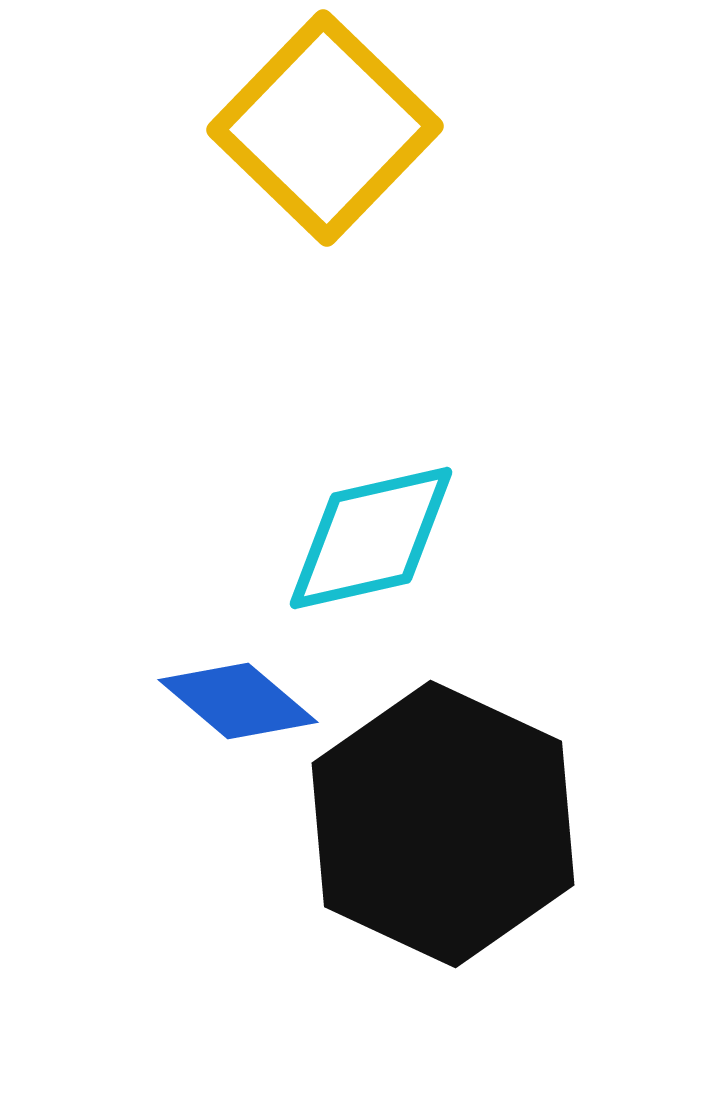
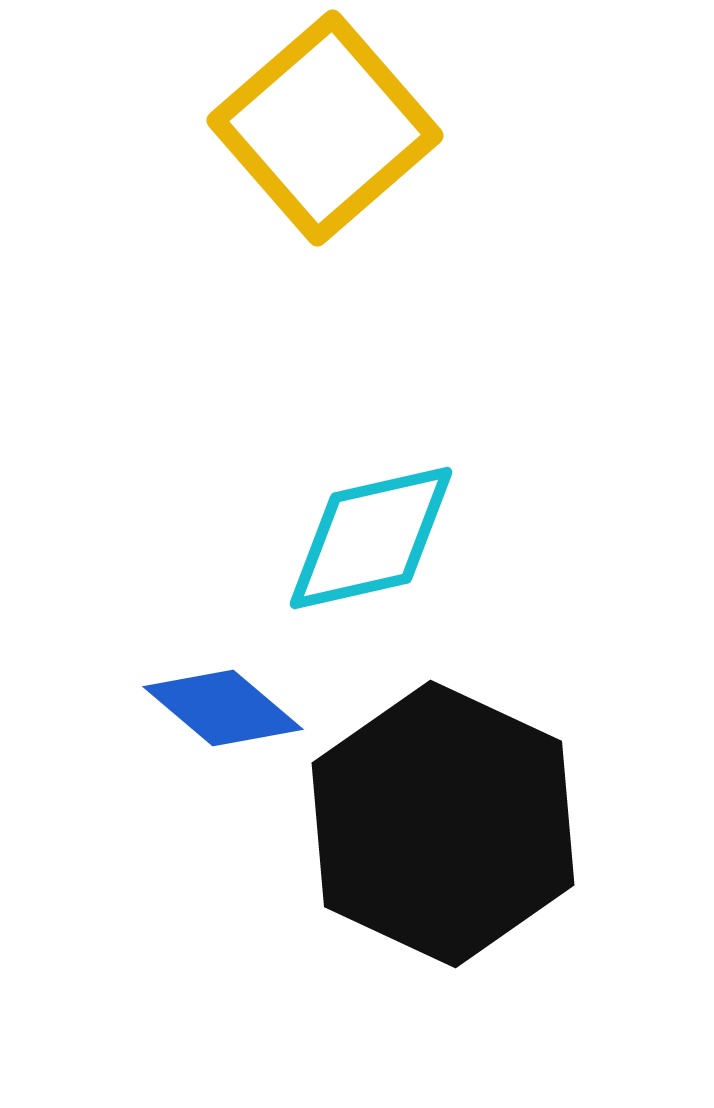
yellow square: rotated 5 degrees clockwise
blue diamond: moved 15 px left, 7 px down
